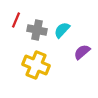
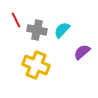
red line: rotated 49 degrees counterclockwise
